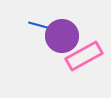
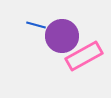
blue line: moved 2 px left
